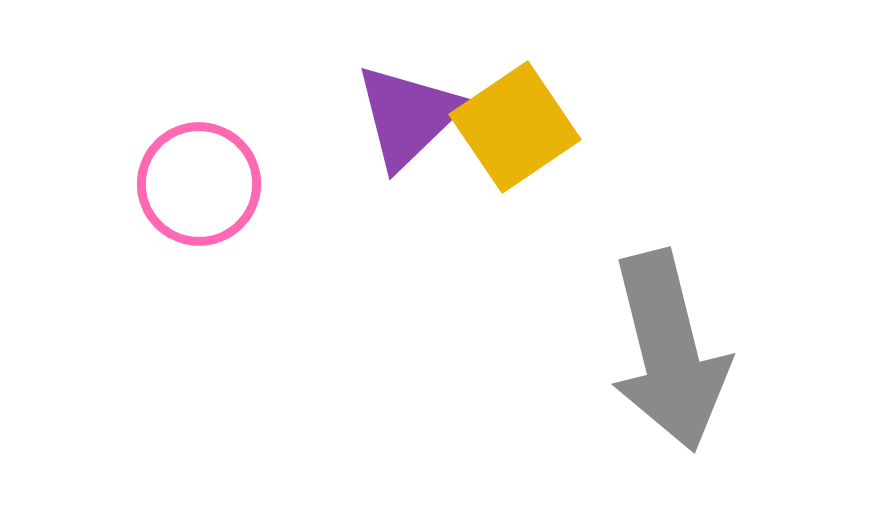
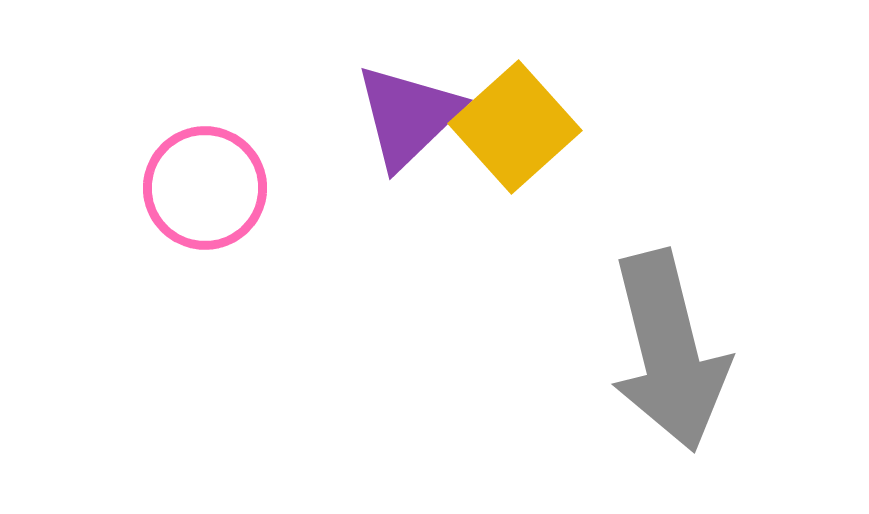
yellow square: rotated 8 degrees counterclockwise
pink circle: moved 6 px right, 4 px down
